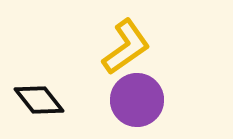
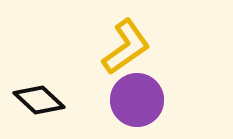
black diamond: rotated 9 degrees counterclockwise
